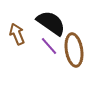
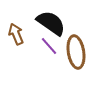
brown arrow: moved 1 px left
brown ellipse: moved 2 px right, 2 px down
